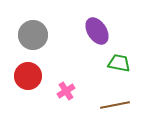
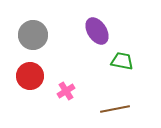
green trapezoid: moved 3 px right, 2 px up
red circle: moved 2 px right
brown line: moved 4 px down
